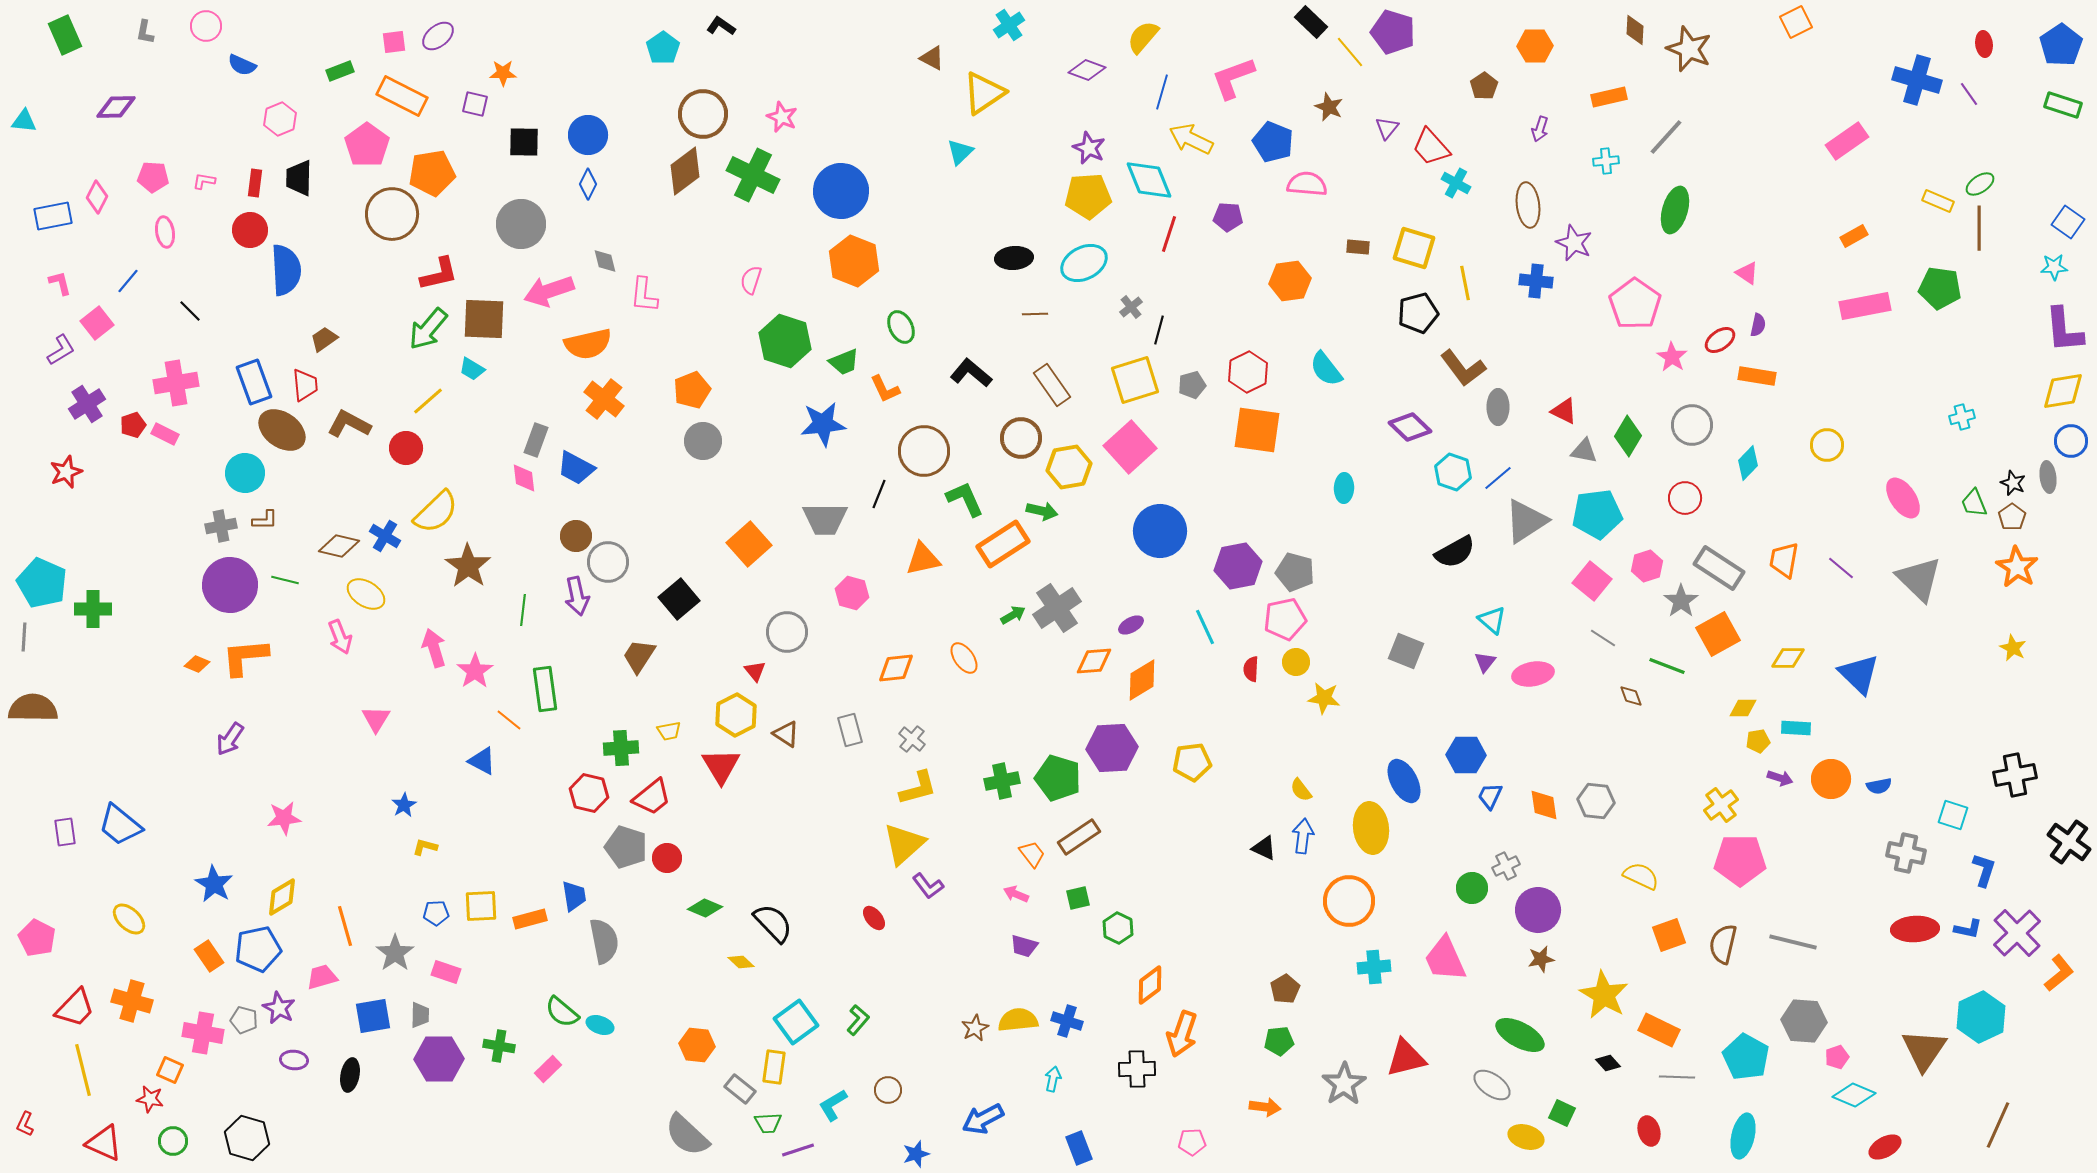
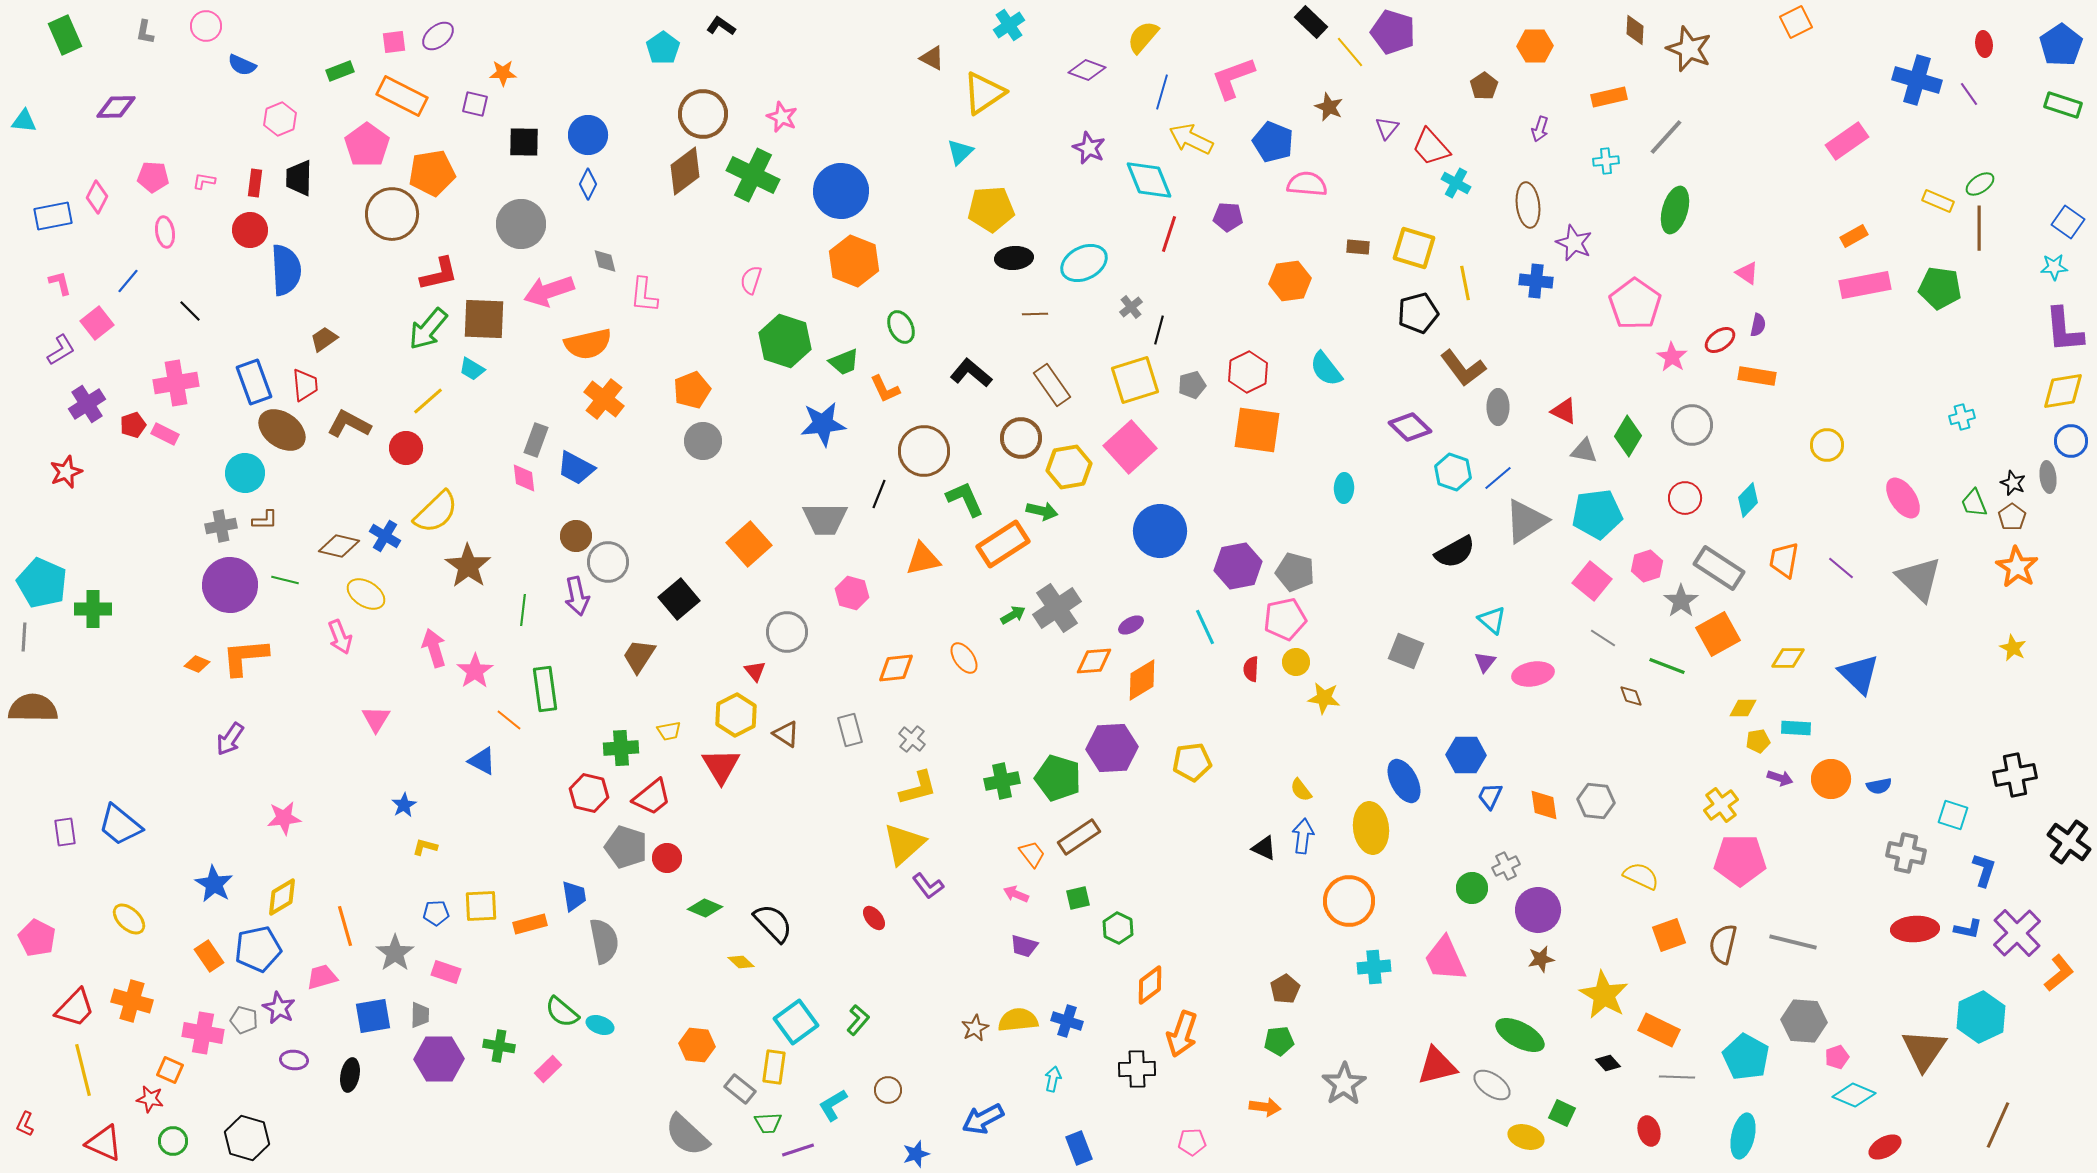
yellow pentagon at (1088, 196): moved 97 px left, 13 px down
pink rectangle at (1865, 306): moved 21 px up
cyan diamond at (1748, 463): moved 37 px down
orange rectangle at (530, 919): moved 5 px down
red triangle at (1406, 1058): moved 31 px right, 8 px down
